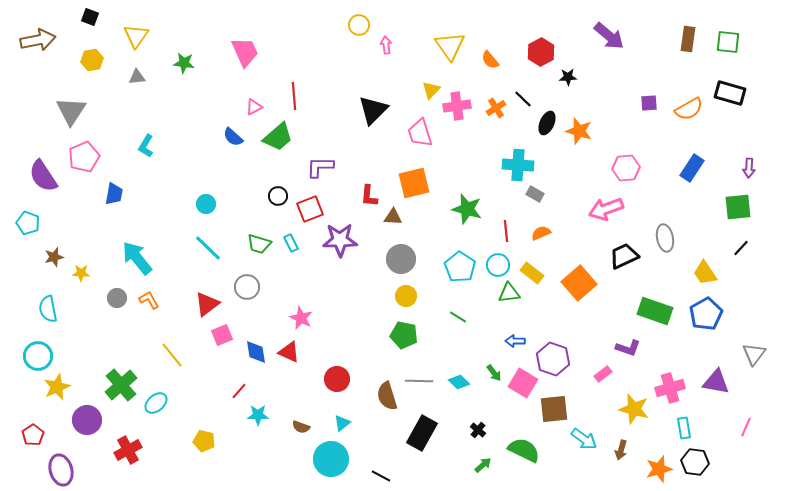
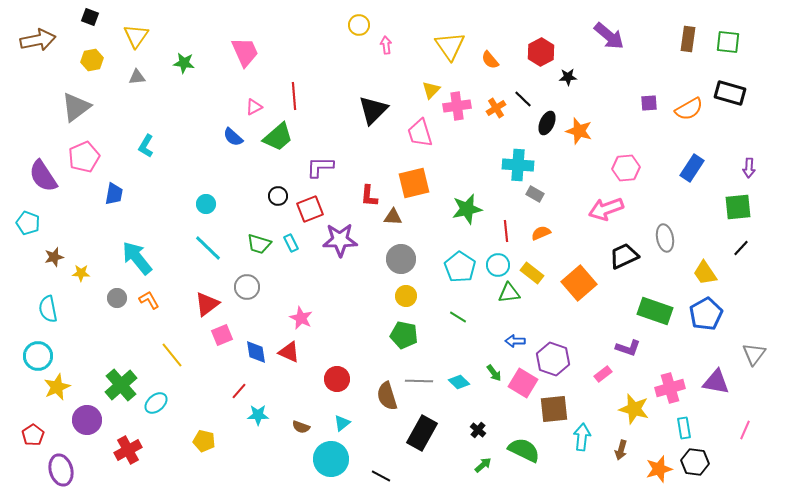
gray triangle at (71, 111): moved 5 px right, 4 px up; rotated 20 degrees clockwise
green star at (467, 209): rotated 28 degrees counterclockwise
pink line at (746, 427): moved 1 px left, 3 px down
cyan arrow at (584, 439): moved 2 px left, 2 px up; rotated 120 degrees counterclockwise
